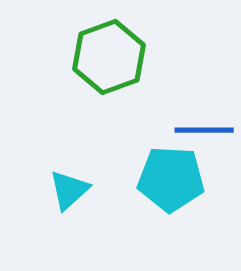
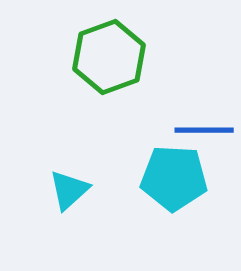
cyan pentagon: moved 3 px right, 1 px up
